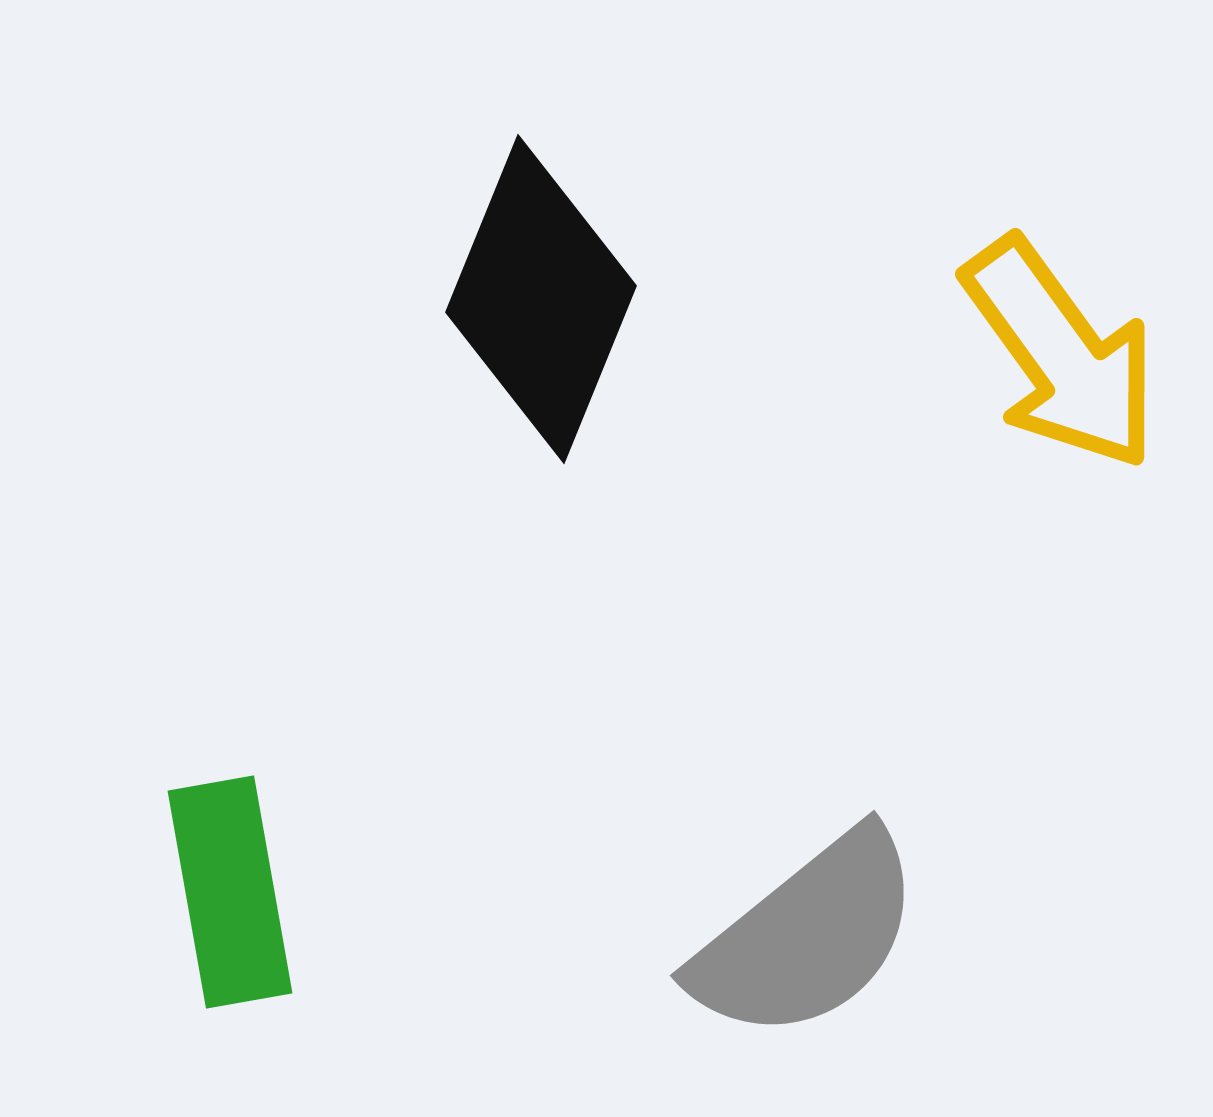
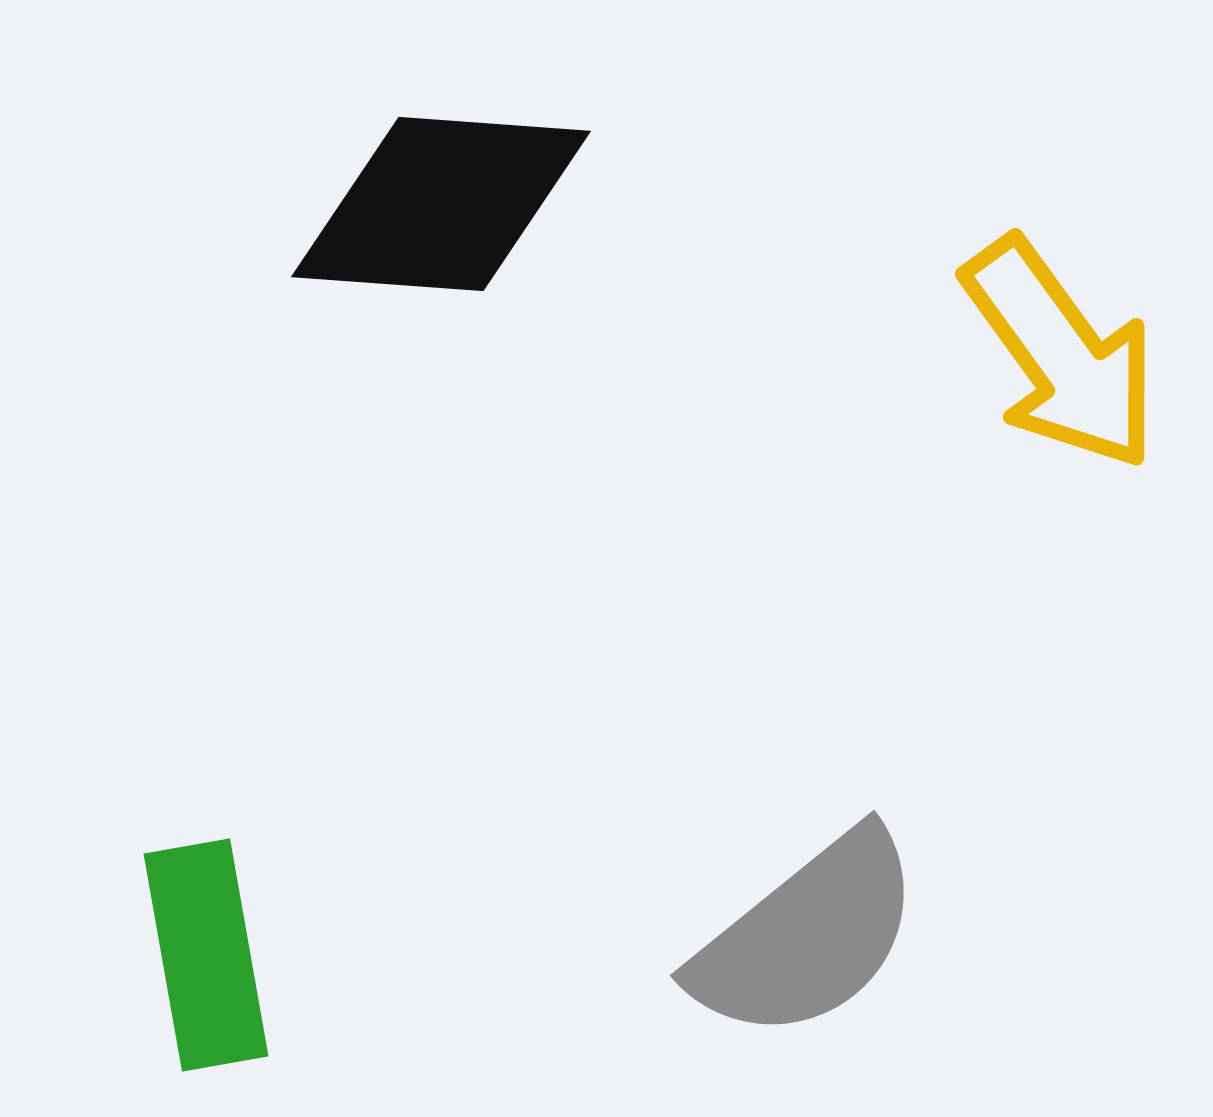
black diamond: moved 100 px left, 95 px up; rotated 72 degrees clockwise
green rectangle: moved 24 px left, 63 px down
